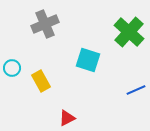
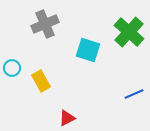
cyan square: moved 10 px up
blue line: moved 2 px left, 4 px down
